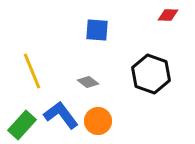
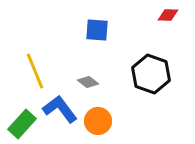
yellow line: moved 3 px right
blue L-shape: moved 1 px left, 6 px up
green rectangle: moved 1 px up
